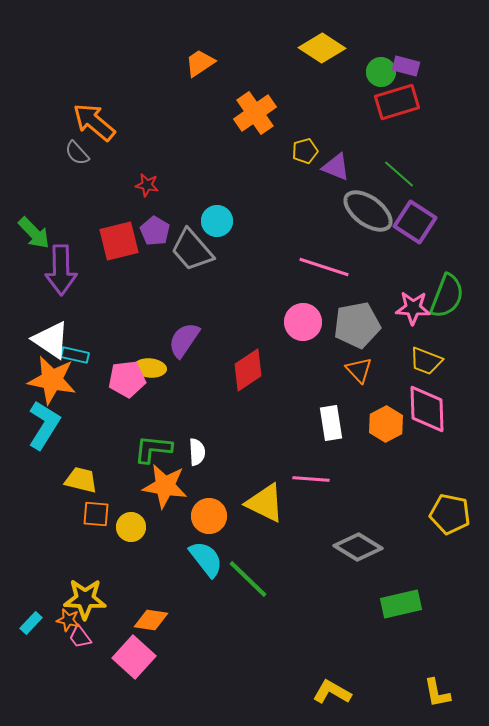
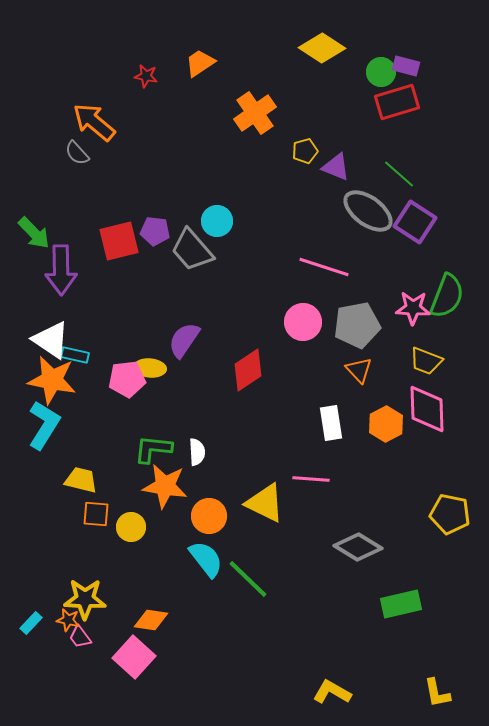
red star at (147, 185): moved 1 px left, 109 px up
purple pentagon at (155, 231): rotated 24 degrees counterclockwise
